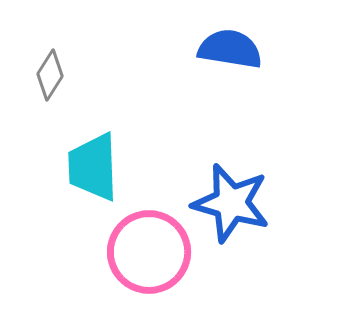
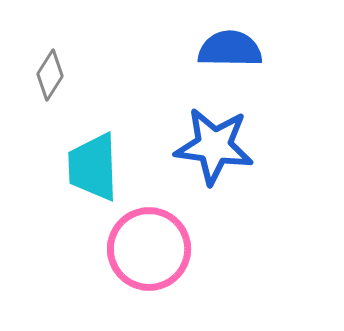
blue semicircle: rotated 8 degrees counterclockwise
blue star: moved 17 px left, 57 px up; rotated 8 degrees counterclockwise
pink circle: moved 3 px up
